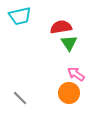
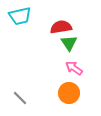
pink arrow: moved 2 px left, 6 px up
